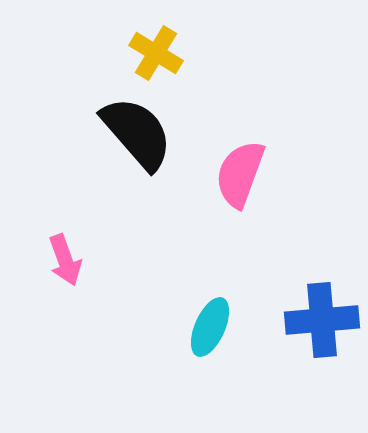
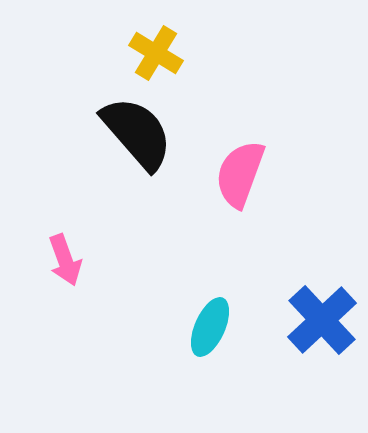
blue cross: rotated 38 degrees counterclockwise
